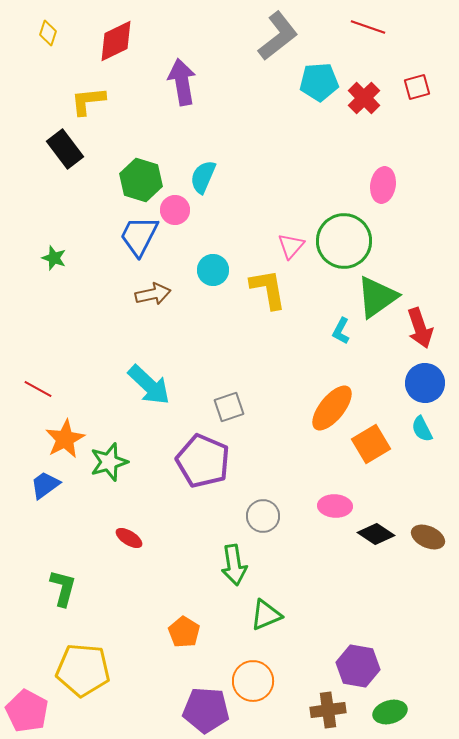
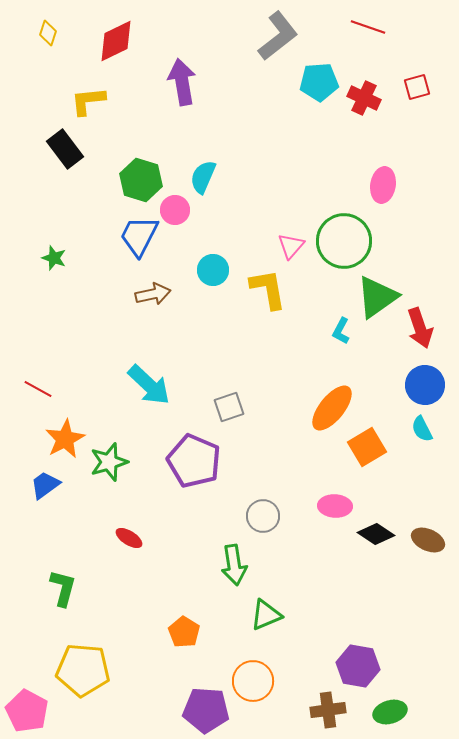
red cross at (364, 98): rotated 20 degrees counterclockwise
blue circle at (425, 383): moved 2 px down
orange square at (371, 444): moved 4 px left, 3 px down
purple pentagon at (203, 461): moved 9 px left
brown ellipse at (428, 537): moved 3 px down
